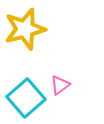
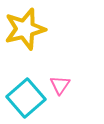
pink triangle: rotated 20 degrees counterclockwise
